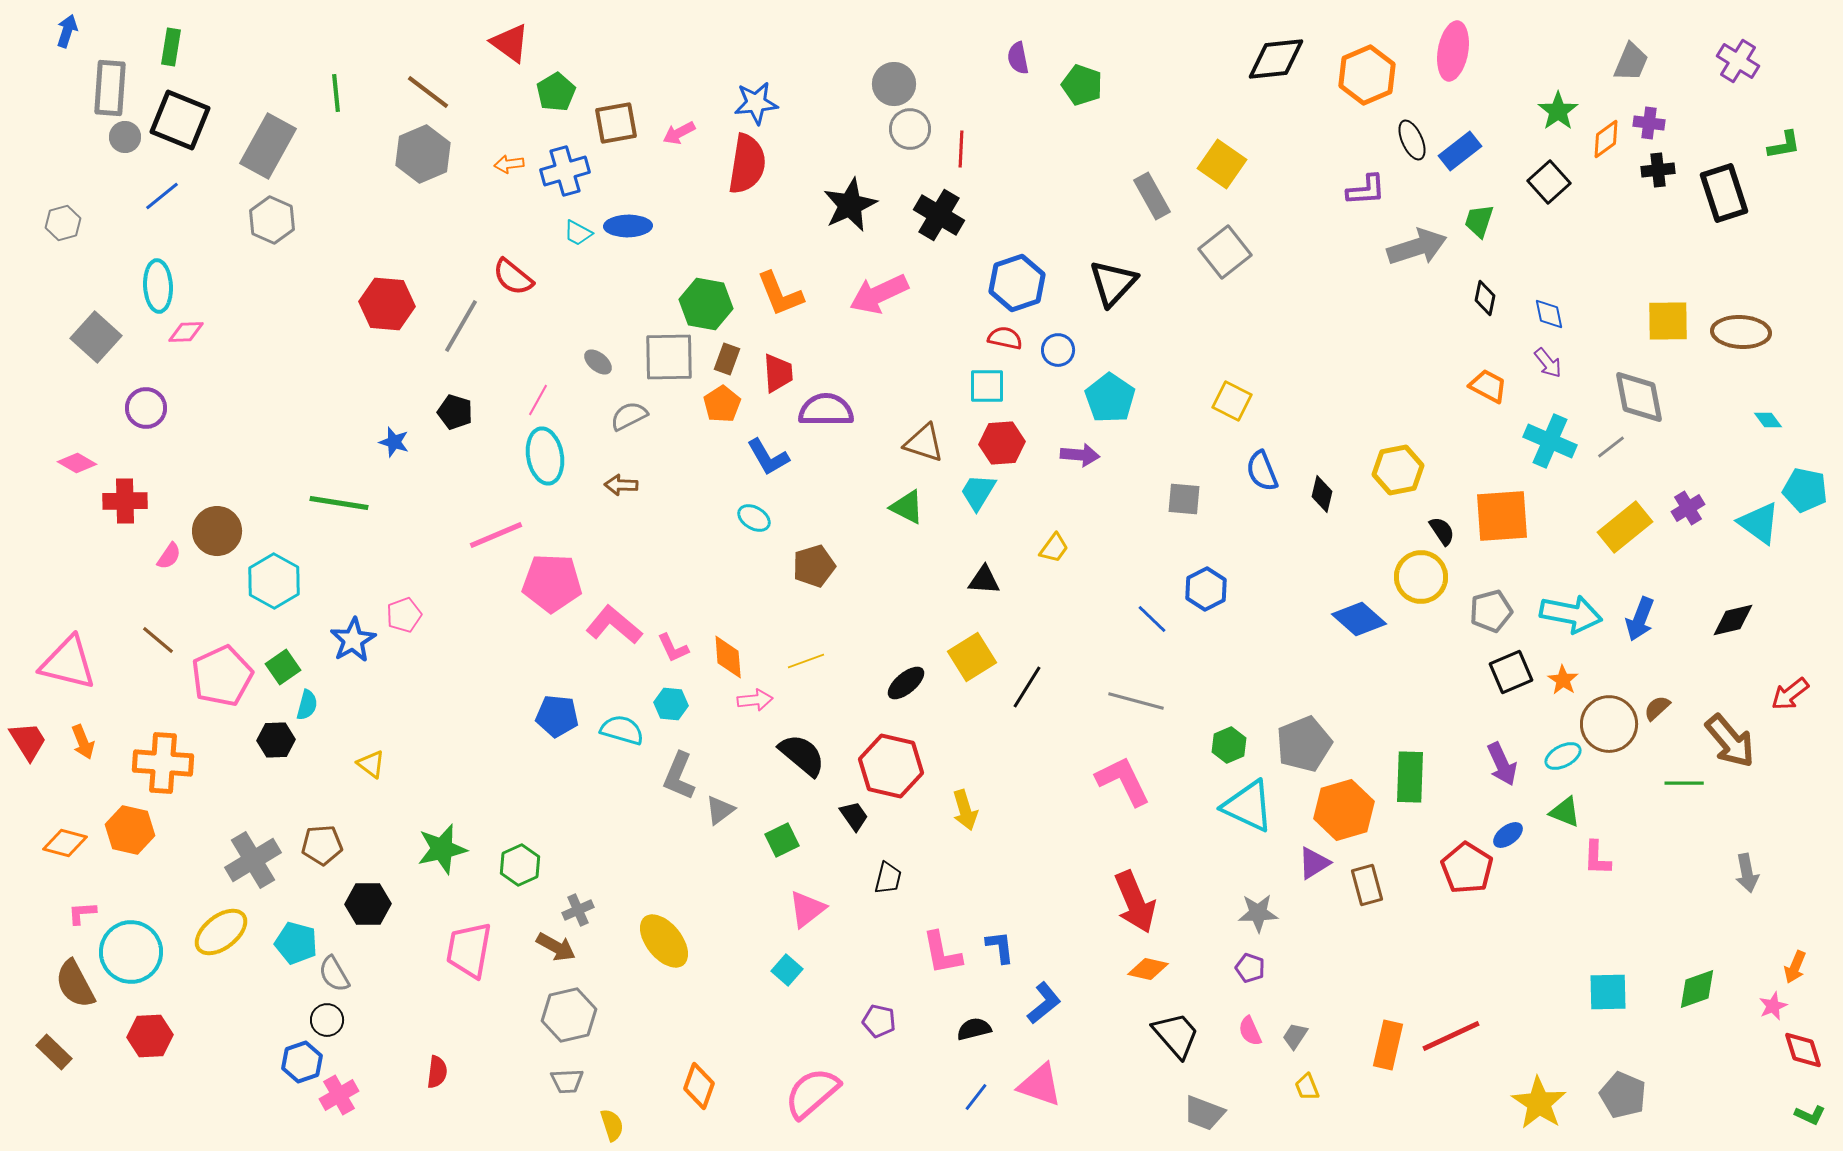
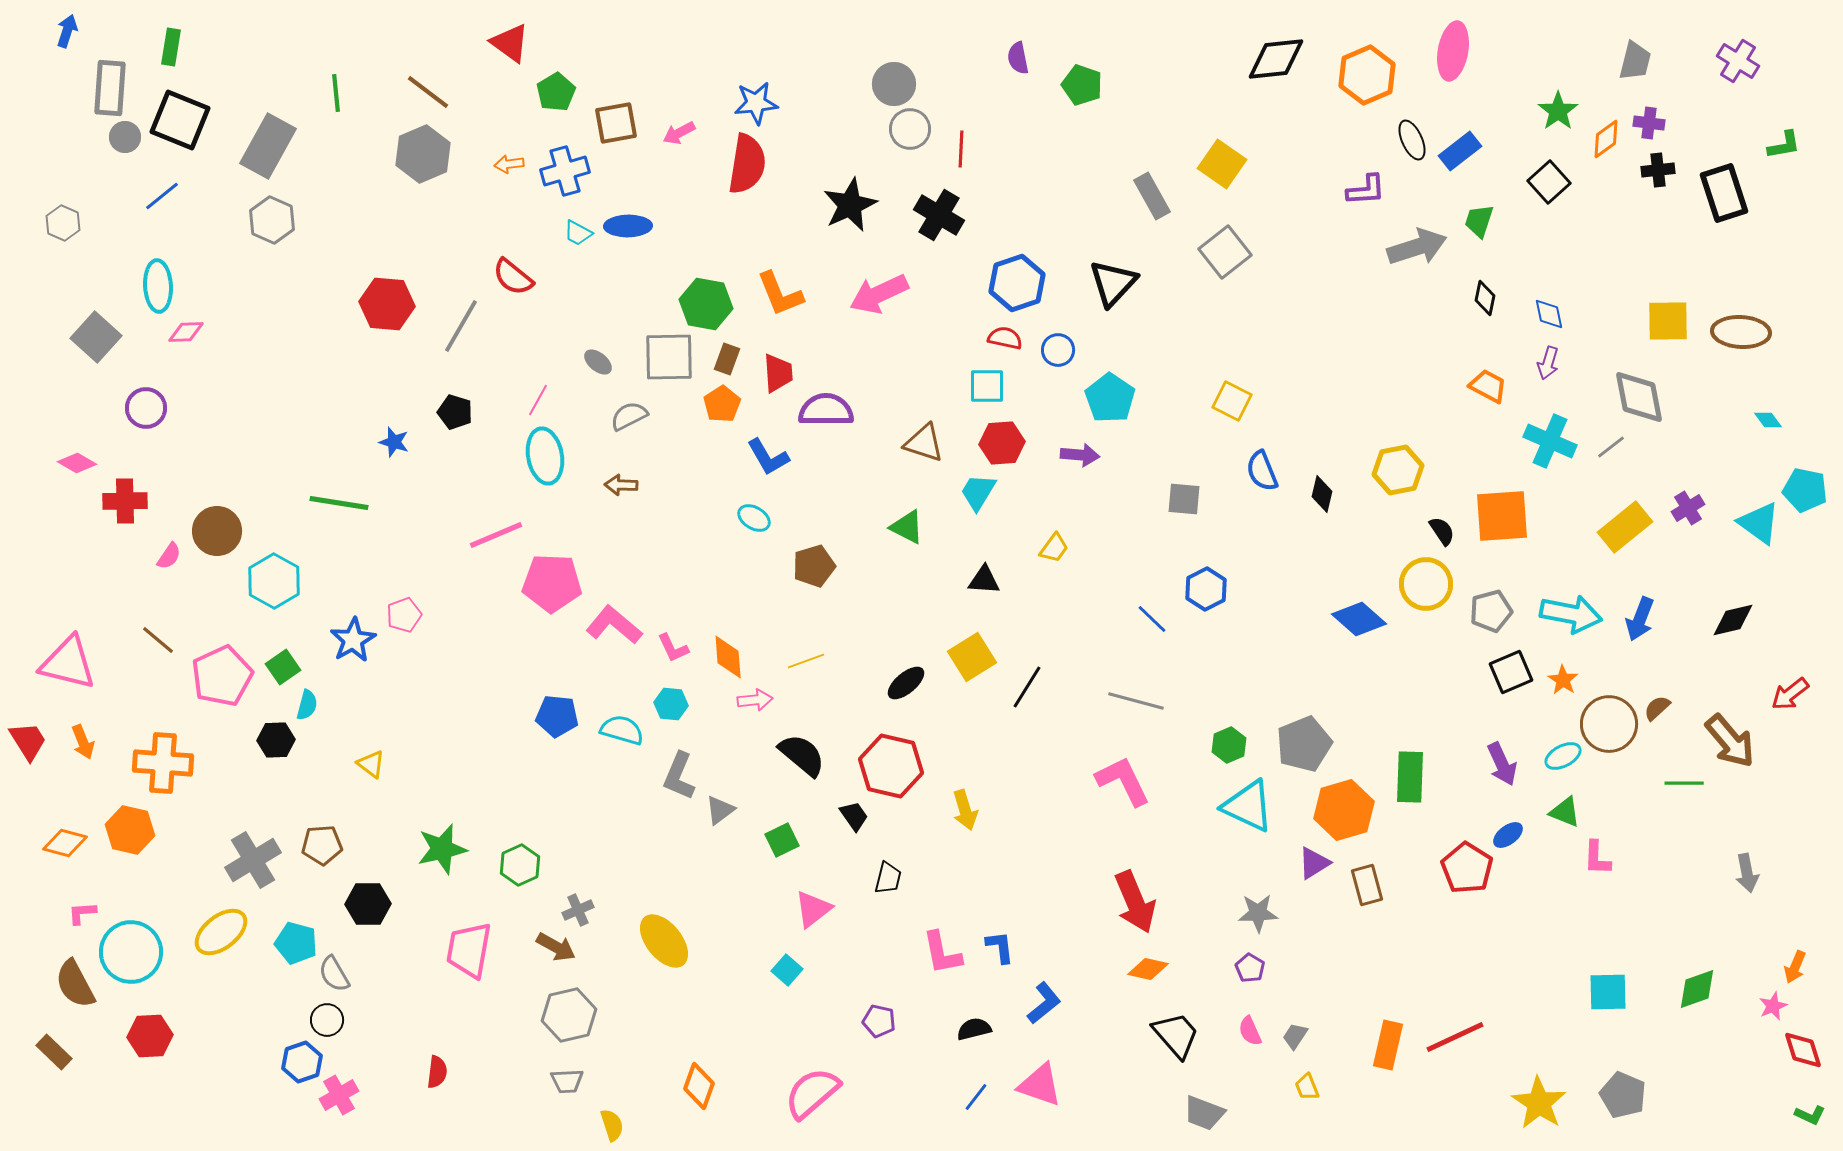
gray trapezoid at (1631, 62): moved 4 px right, 1 px up; rotated 9 degrees counterclockwise
gray hexagon at (63, 223): rotated 20 degrees counterclockwise
purple arrow at (1548, 363): rotated 56 degrees clockwise
green triangle at (907, 507): moved 20 px down
yellow circle at (1421, 577): moved 5 px right, 7 px down
pink triangle at (807, 909): moved 6 px right
purple pentagon at (1250, 968): rotated 12 degrees clockwise
red line at (1451, 1036): moved 4 px right, 1 px down
